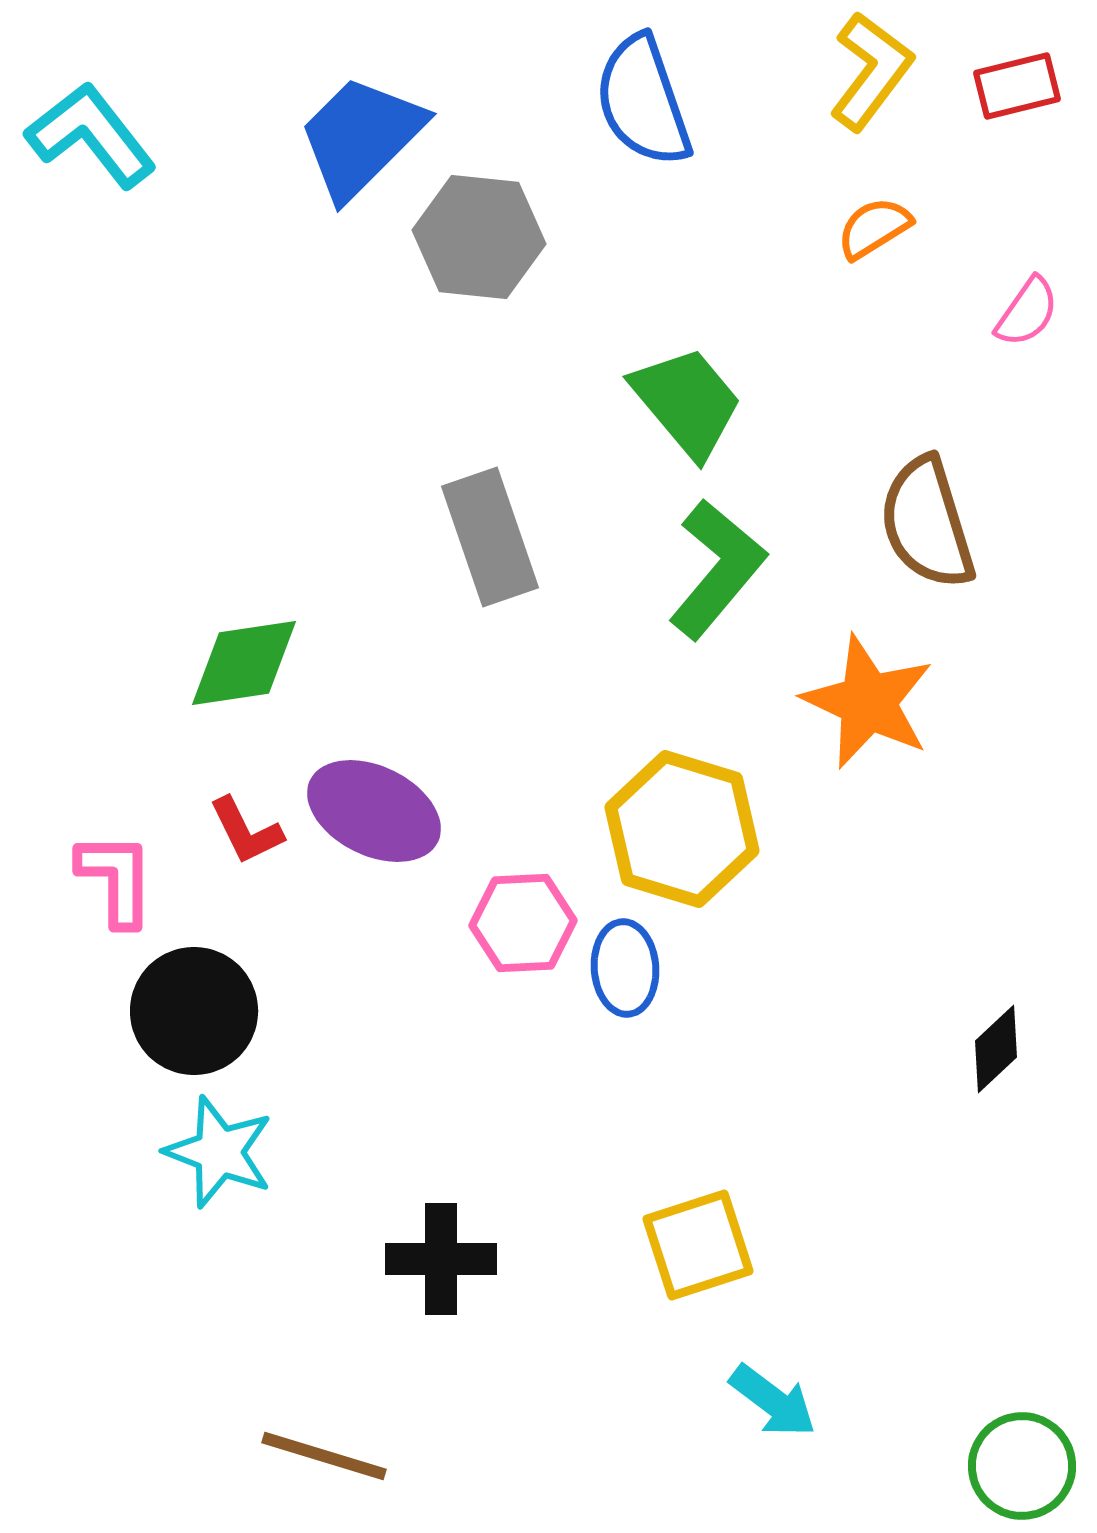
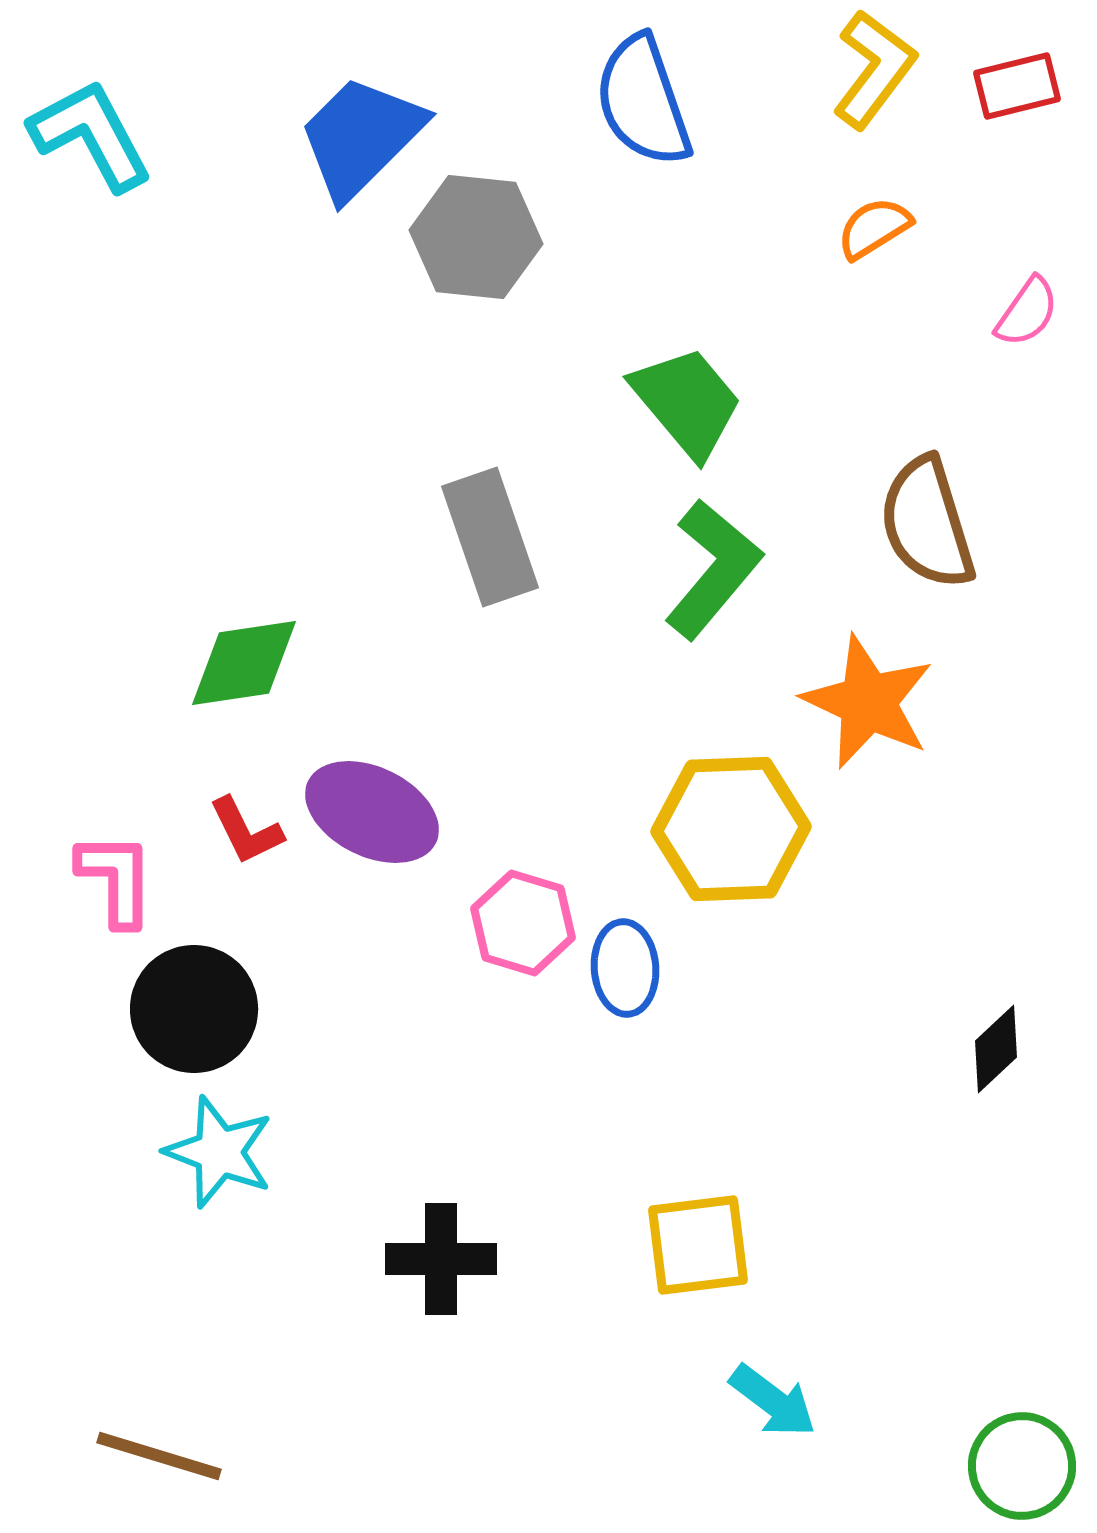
yellow L-shape: moved 3 px right, 2 px up
cyan L-shape: rotated 10 degrees clockwise
gray hexagon: moved 3 px left
green L-shape: moved 4 px left
purple ellipse: moved 2 px left, 1 px down
yellow hexagon: moved 49 px right; rotated 19 degrees counterclockwise
pink hexagon: rotated 20 degrees clockwise
black circle: moved 2 px up
yellow square: rotated 11 degrees clockwise
brown line: moved 165 px left
